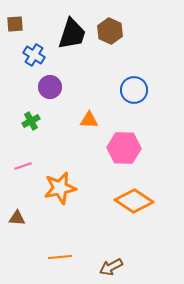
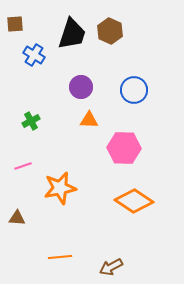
purple circle: moved 31 px right
